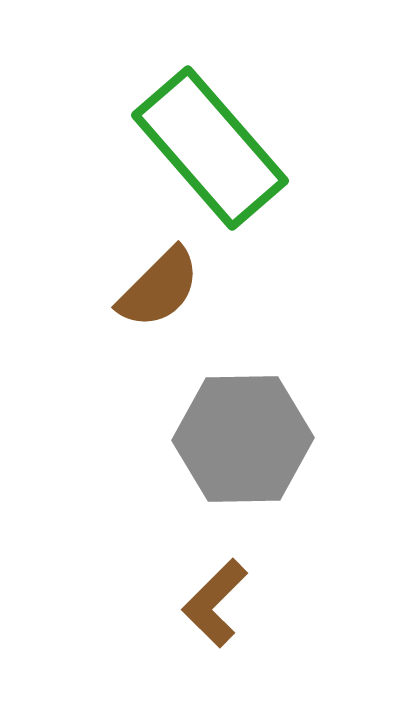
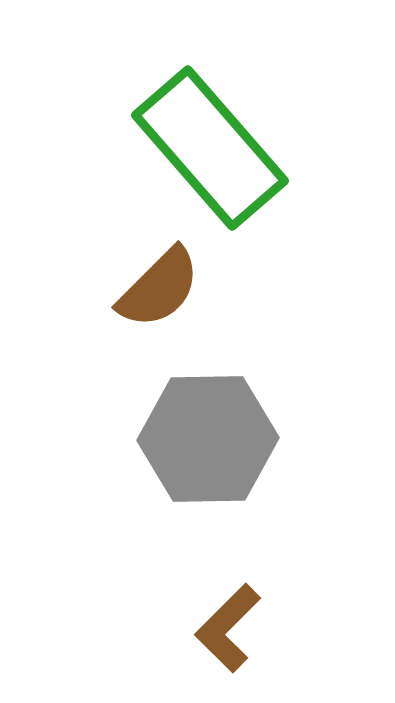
gray hexagon: moved 35 px left
brown L-shape: moved 13 px right, 25 px down
